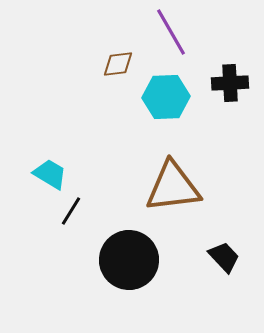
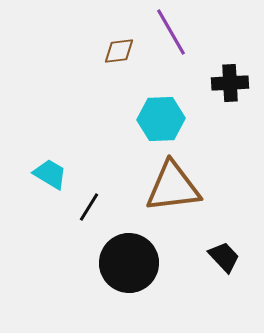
brown diamond: moved 1 px right, 13 px up
cyan hexagon: moved 5 px left, 22 px down
black line: moved 18 px right, 4 px up
black circle: moved 3 px down
